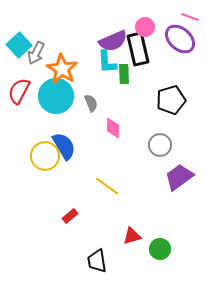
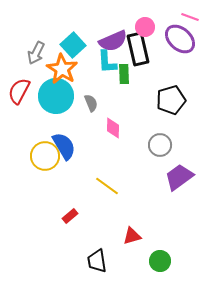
cyan square: moved 54 px right
green circle: moved 12 px down
